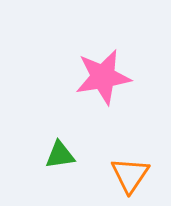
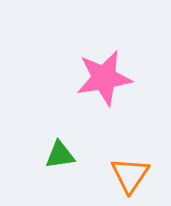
pink star: moved 1 px right, 1 px down
